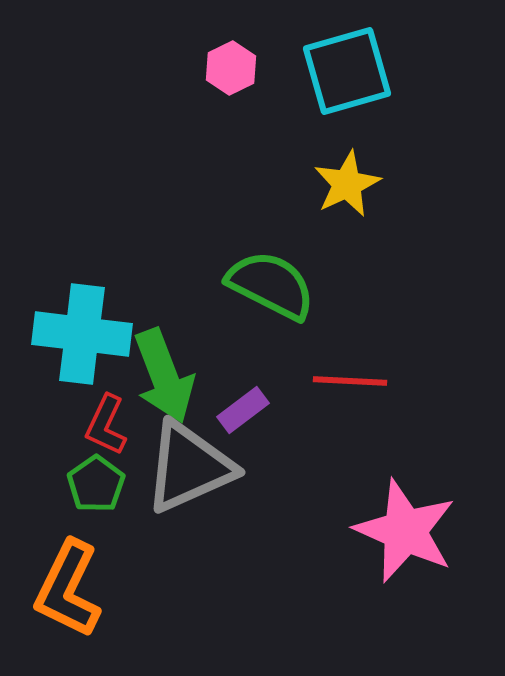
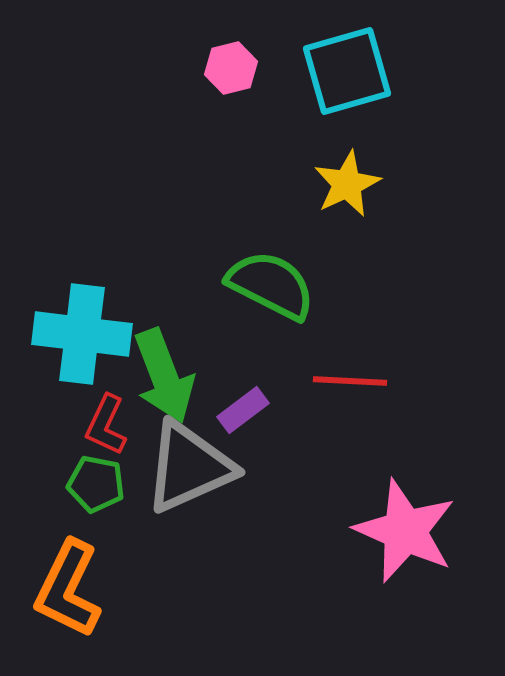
pink hexagon: rotated 12 degrees clockwise
green pentagon: rotated 26 degrees counterclockwise
